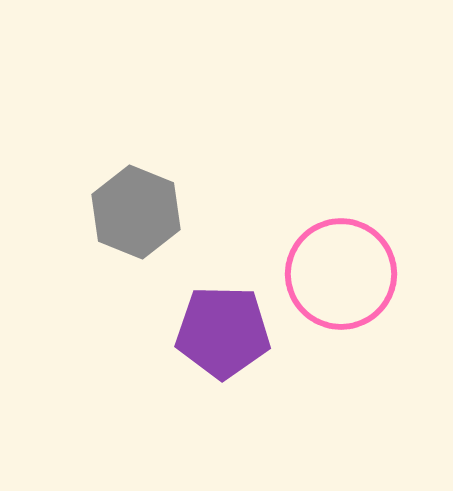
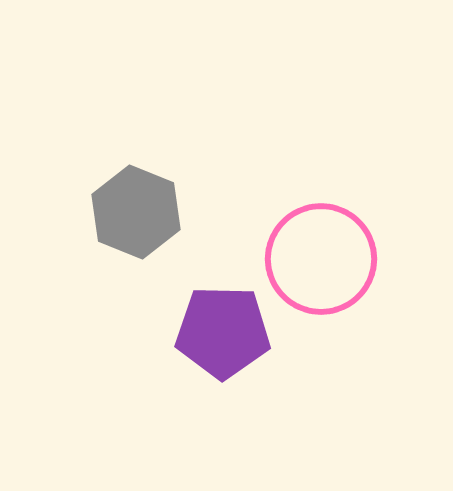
pink circle: moved 20 px left, 15 px up
